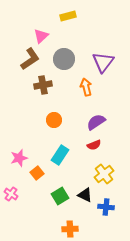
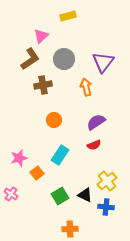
yellow cross: moved 3 px right, 7 px down
